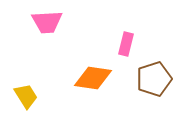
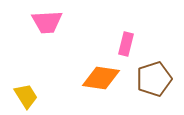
orange diamond: moved 8 px right
